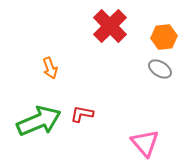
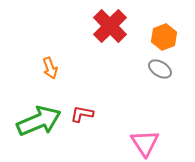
orange hexagon: rotated 15 degrees counterclockwise
pink triangle: rotated 8 degrees clockwise
